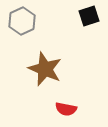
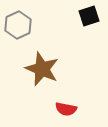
gray hexagon: moved 4 px left, 4 px down
brown star: moved 3 px left
